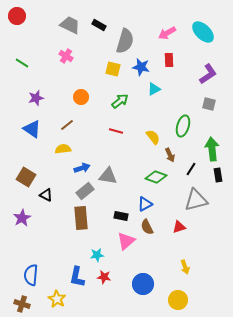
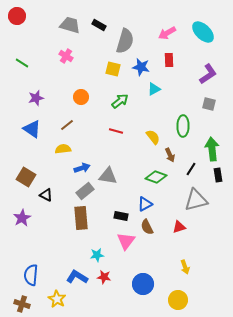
gray trapezoid at (70, 25): rotated 10 degrees counterclockwise
green ellipse at (183, 126): rotated 15 degrees counterclockwise
pink triangle at (126, 241): rotated 12 degrees counterclockwise
blue L-shape at (77, 277): rotated 110 degrees clockwise
